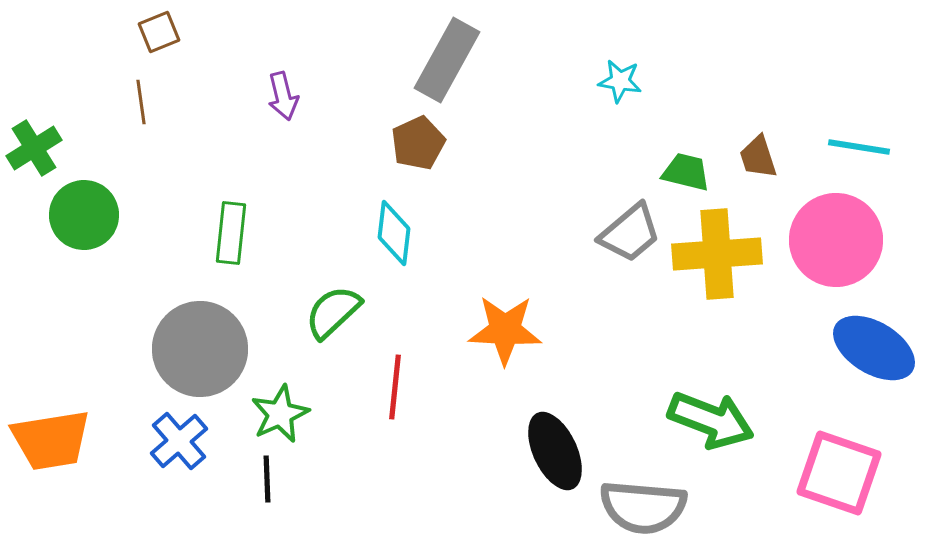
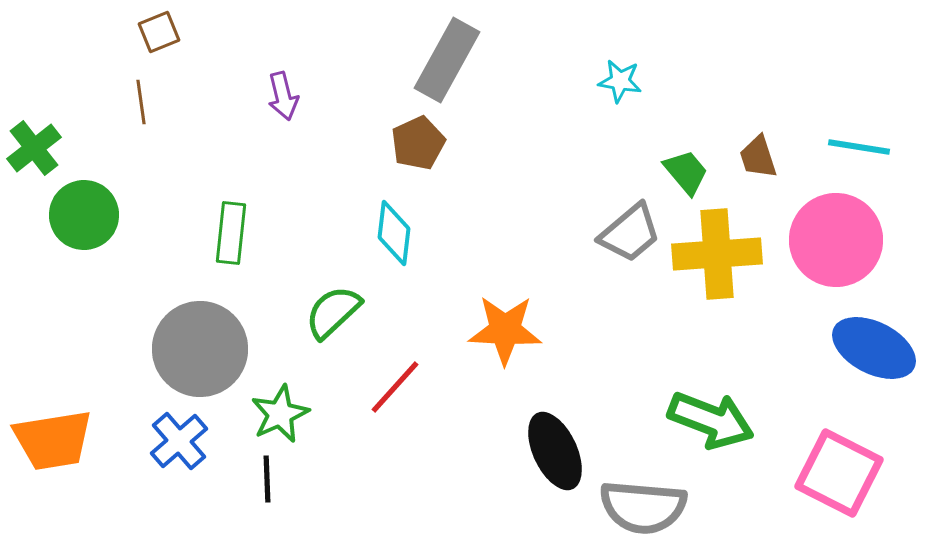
green cross: rotated 6 degrees counterclockwise
green trapezoid: rotated 36 degrees clockwise
blue ellipse: rotated 4 degrees counterclockwise
red line: rotated 36 degrees clockwise
orange trapezoid: moved 2 px right
pink square: rotated 8 degrees clockwise
